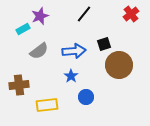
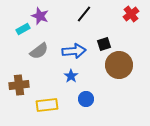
purple star: rotated 30 degrees counterclockwise
blue circle: moved 2 px down
